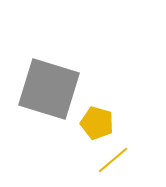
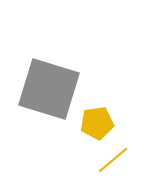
yellow pentagon: rotated 24 degrees counterclockwise
